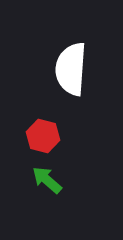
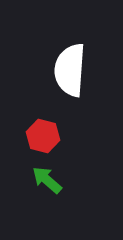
white semicircle: moved 1 px left, 1 px down
